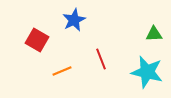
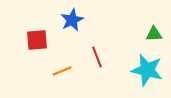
blue star: moved 2 px left
red square: rotated 35 degrees counterclockwise
red line: moved 4 px left, 2 px up
cyan star: moved 2 px up
